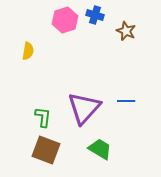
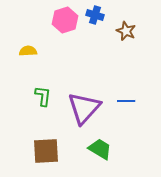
yellow semicircle: rotated 102 degrees counterclockwise
green L-shape: moved 21 px up
brown square: moved 1 px down; rotated 24 degrees counterclockwise
